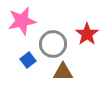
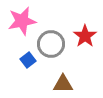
red star: moved 2 px left, 2 px down
gray circle: moved 2 px left
brown triangle: moved 12 px down
